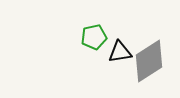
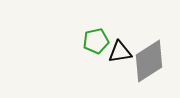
green pentagon: moved 2 px right, 4 px down
